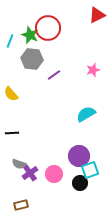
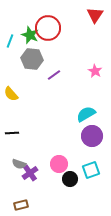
red triangle: moved 2 px left; rotated 30 degrees counterclockwise
pink star: moved 2 px right, 1 px down; rotated 24 degrees counterclockwise
purple circle: moved 13 px right, 20 px up
cyan square: moved 1 px right
pink circle: moved 5 px right, 10 px up
black circle: moved 10 px left, 4 px up
